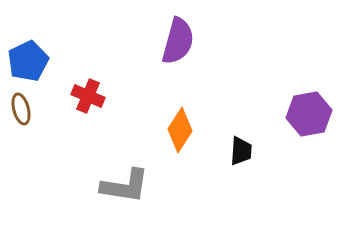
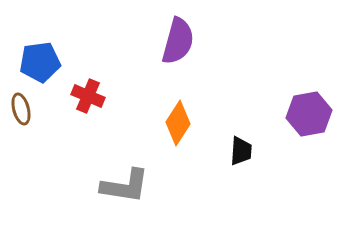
blue pentagon: moved 12 px right, 1 px down; rotated 18 degrees clockwise
orange diamond: moved 2 px left, 7 px up
